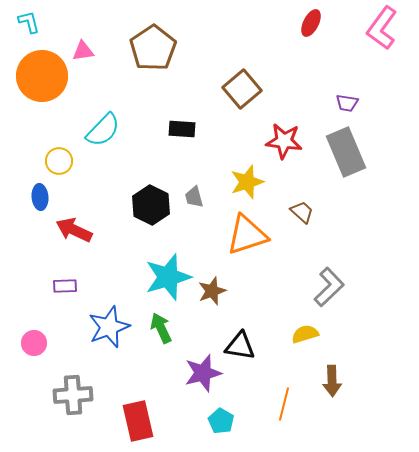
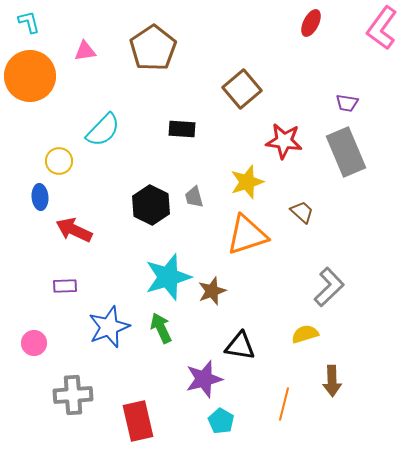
pink triangle: moved 2 px right
orange circle: moved 12 px left
purple star: moved 1 px right, 6 px down
